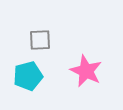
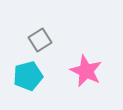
gray square: rotated 30 degrees counterclockwise
